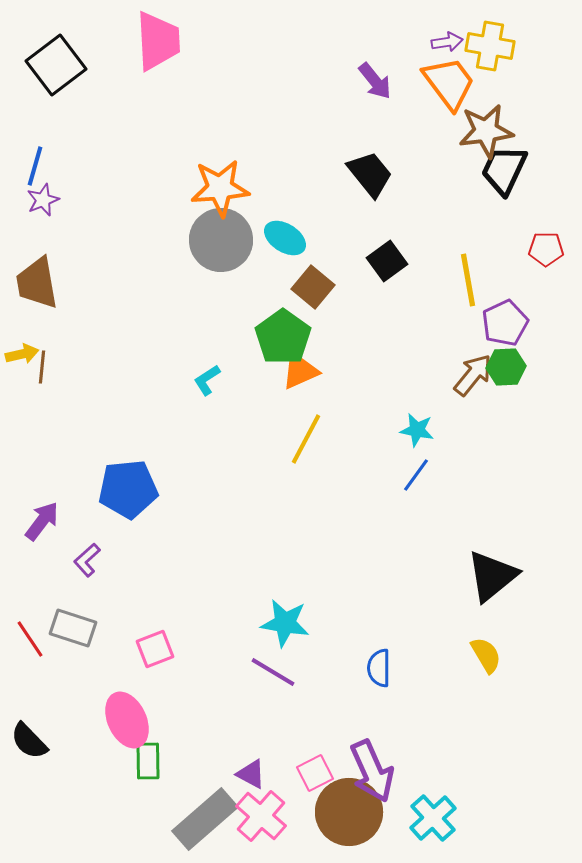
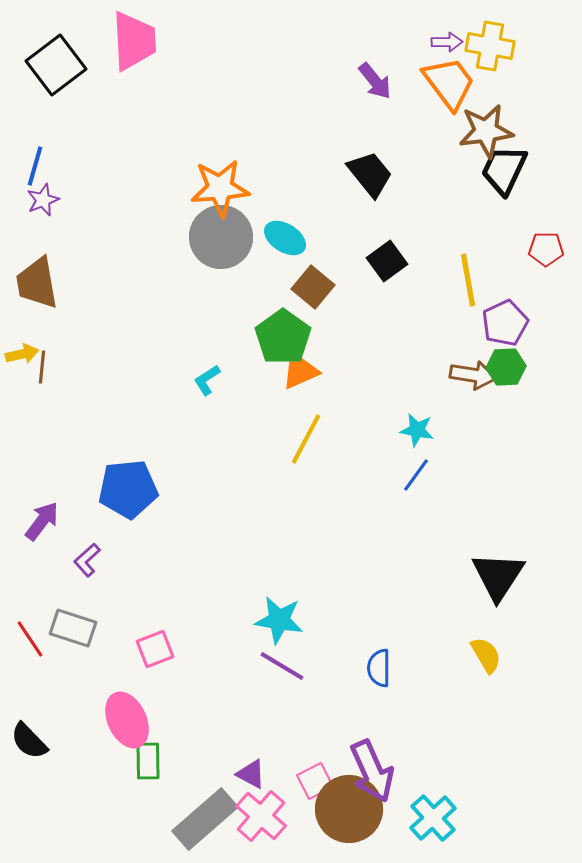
pink trapezoid at (158, 41): moved 24 px left
purple arrow at (447, 42): rotated 8 degrees clockwise
gray circle at (221, 240): moved 3 px up
brown arrow at (473, 375): rotated 60 degrees clockwise
black triangle at (492, 576): moved 6 px right; rotated 18 degrees counterclockwise
cyan star at (285, 623): moved 6 px left, 3 px up
purple line at (273, 672): moved 9 px right, 6 px up
pink square at (315, 773): moved 8 px down
brown circle at (349, 812): moved 3 px up
